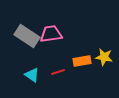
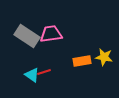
red line: moved 14 px left
